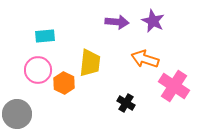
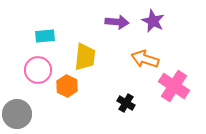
yellow trapezoid: moved 5 px left, 6 px up
orange hexagon: moved 3 px right, 3 px down
